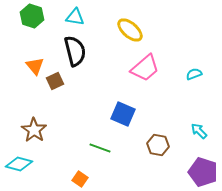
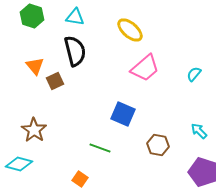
cyan semicircle: rotated 28 degrees counterclockwise
